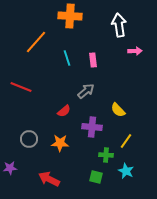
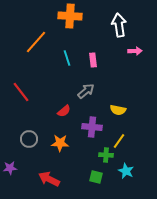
red line: moved 5 px down; rotated 30 degrees clockwise
yellow semicircle: rotated 35 degrees counterclockwise
yellow line: moved 7 px left
